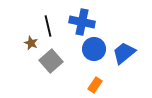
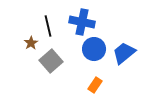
brown star: rotated 16 degrees clockwise
